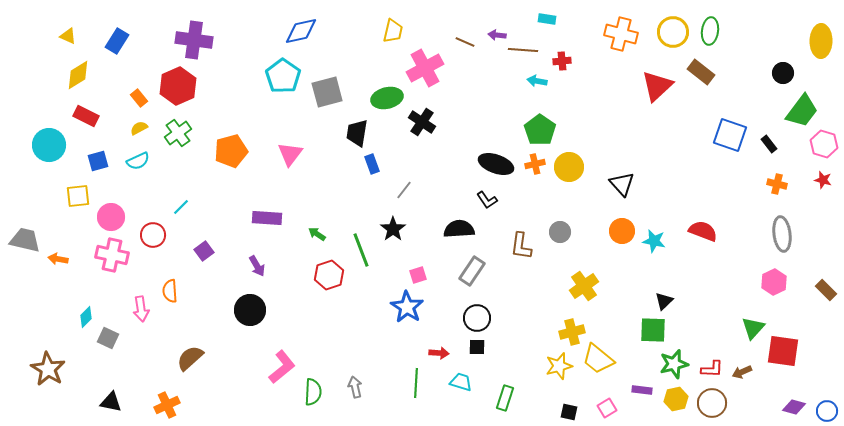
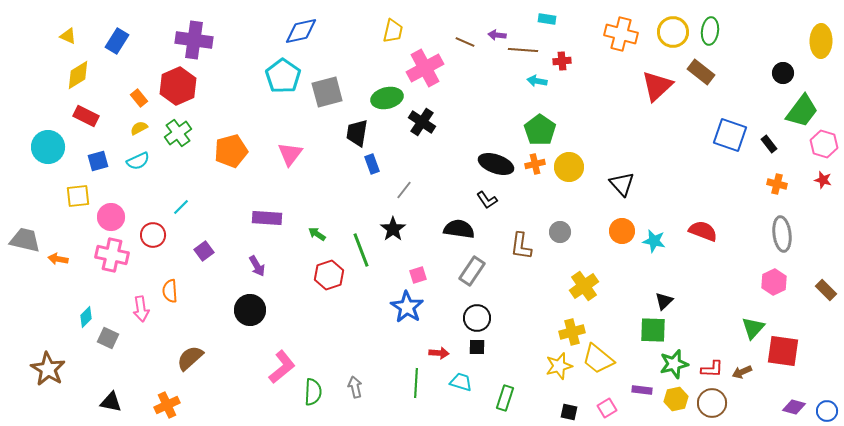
cyan circle at (49, 145): moved 1 px left, 2 px down
black semicircle at (459, 229): rotated 12 degrees clockwise
